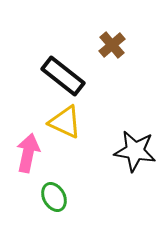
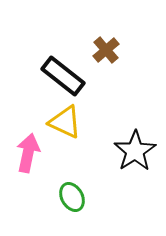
brown cross: moved 6 px left, 5 px down
black star: rotated 30 degrees clockwise
green ellipse: moved 18 px right
